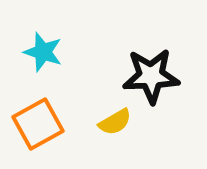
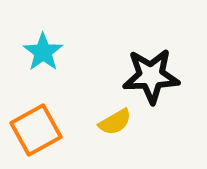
cyan star: rotated 18 degrees clockwise
orange square: moved 2 px left, 6 px down
